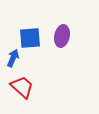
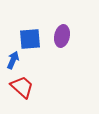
blue square: moved 1 px down
blue arrow: moved 2 px down
